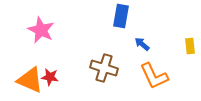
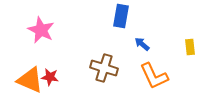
yellow rectangle: moved 1 px down
